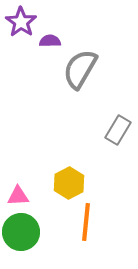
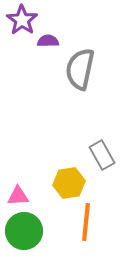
purple star: moved 1 px right, 2 px up
purple semicircle: moved 2 px left
gray semicircle: rotated 18 degrees counterclockwise
gray rectangle: moved 16 px left, 25 px down; rotated 60 degrees counterclockwise
yellow hexagon: rotated 20 degrees clockwise
green circle: moved 3 px right, 1 px up
